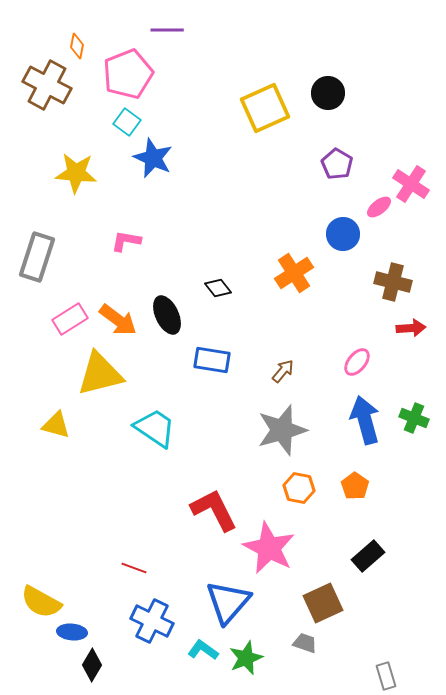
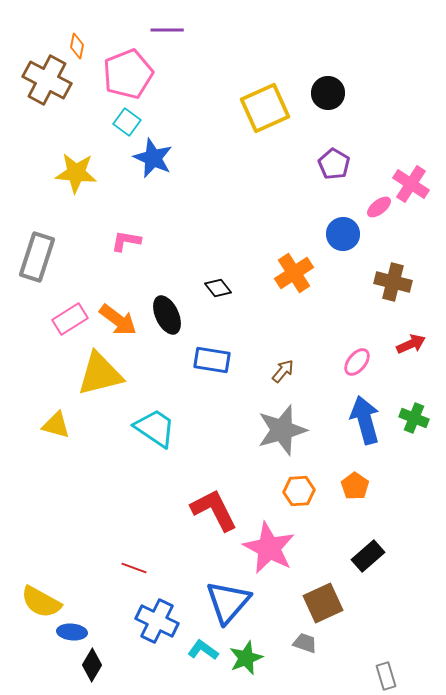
brown cross at (47, 85): moved 5 px up
purple pentagon at (337, 164): moved 3 px left
red arrow at (411, 328): moved 16 px down; rotated 20 degrees counterclockwise
orange hexagon at (299, 488): moved 3 px down; rotated 16 degrees counterclockwise
blue cross at (152, 621): moved 5 px right
